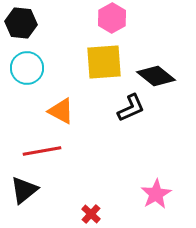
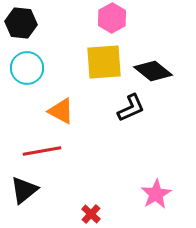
black diamond: moved 3 px left, 5 px up
